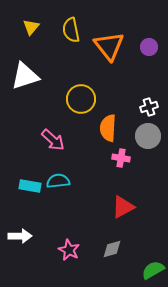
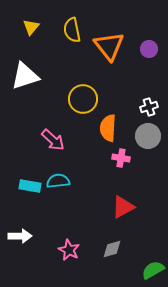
yellow semicircle: moved 1 px right
purple circle: moved 2 px down
yellow circle: moved 2 px right
